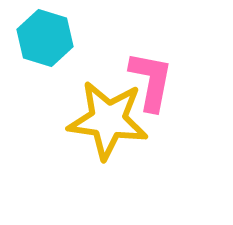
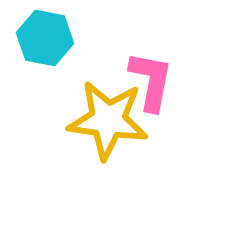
cyan hexagon: rotated 6 degrees counterclockwise
